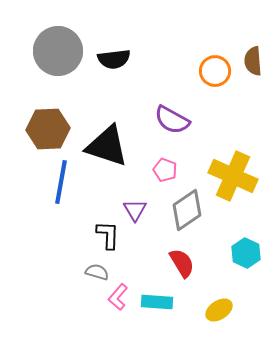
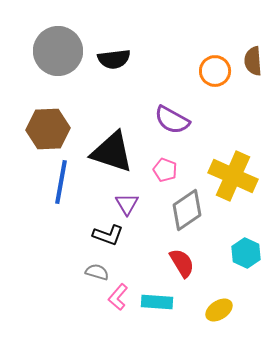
black triangle: moved 5 px right, 6 px down
purple triangle: moved 8 px left, 6 px up
black L-shape: rotated 108 degrees clockwise
